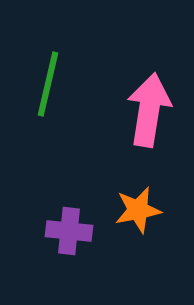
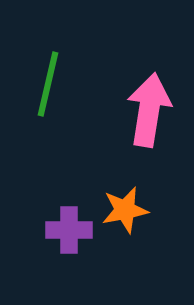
orange star: moved 13 px left
purple cross: moved 1 px up; rotated 6 degrees counterclockwise
